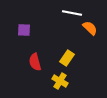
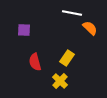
yellow cross: rotated 14 degrees clockwise
